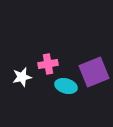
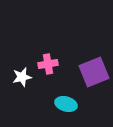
cyan ellipse: moved 18 px down
